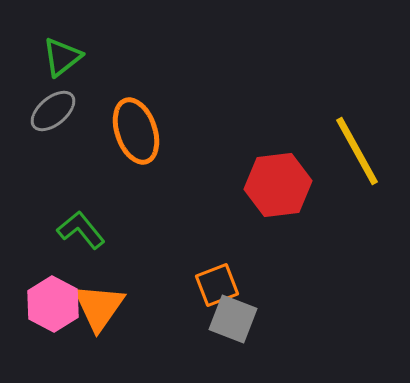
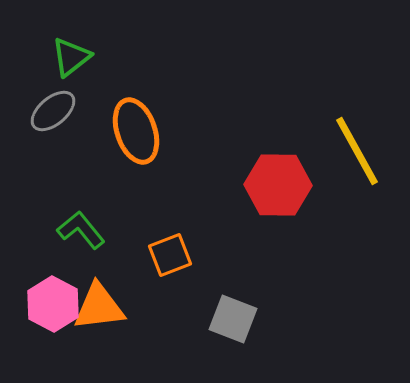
green triangle: moved 9 px right
red hexagon: rotated 8 degrees clockwise
orange square: moved 47 px left, 30 px up
orange triangle: rotated 48 degrees clockwise
